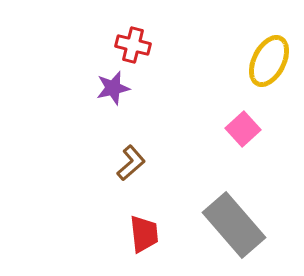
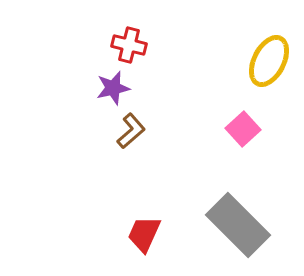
red cross: moved 4 px left
brown L-shape: moved 32 px up
gray rectangle: moved 4 px right; rotated 4 degrees counterclockwise
red trapezoid: rotated 150 degrees counterclockwise
